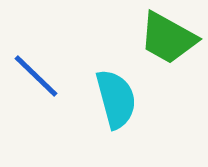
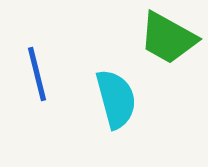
blue line: moved 1 px right, 2 px up; rotated 32 degrees clockwise
